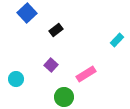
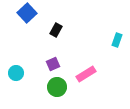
black rectangle: rotated 24 degrees counterclockwise
cyan rectangle: rotated 24 degrees counterclockwise
purple square: moved 2 px right, 1 px up; rotated 24 degrees clockwise
cyan circle: moved 6 px up
green circle: moved 7 px left, 10 px up
